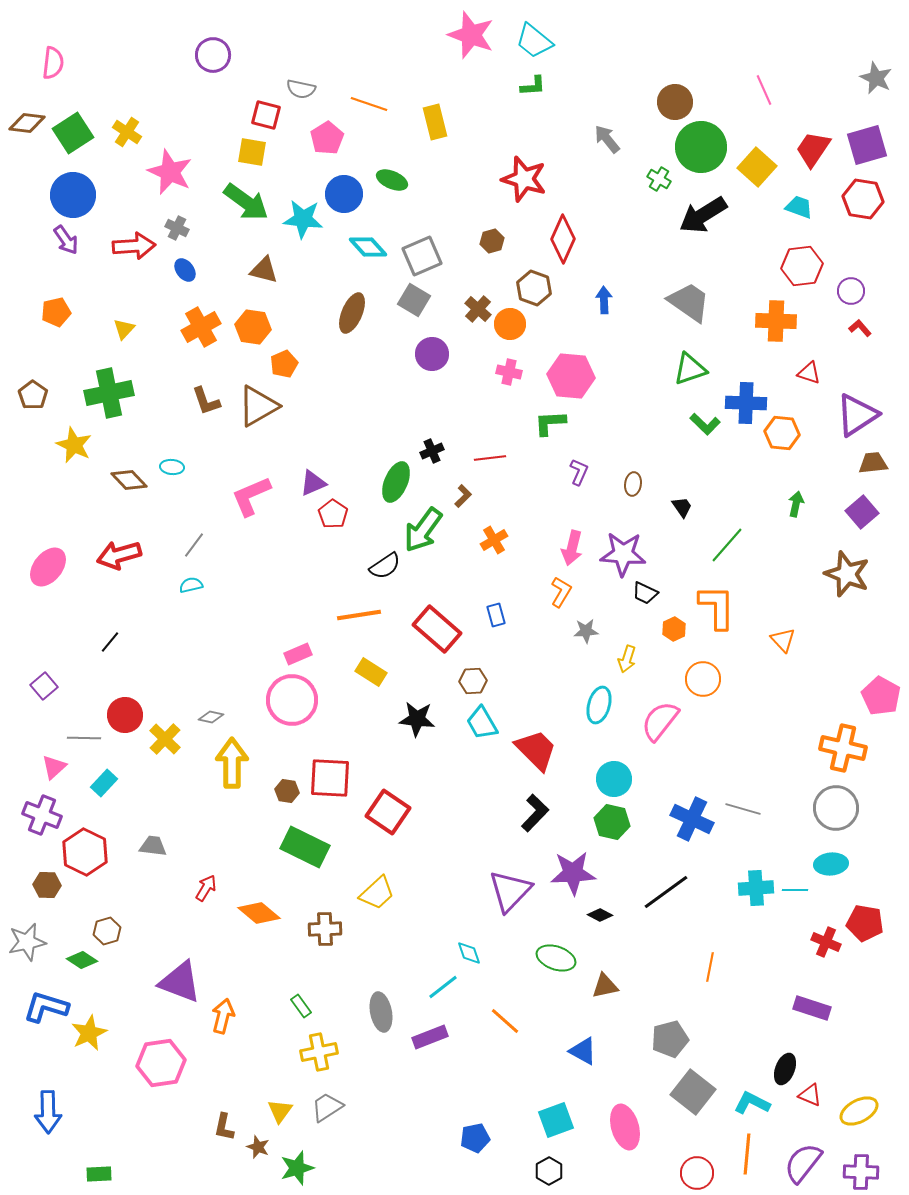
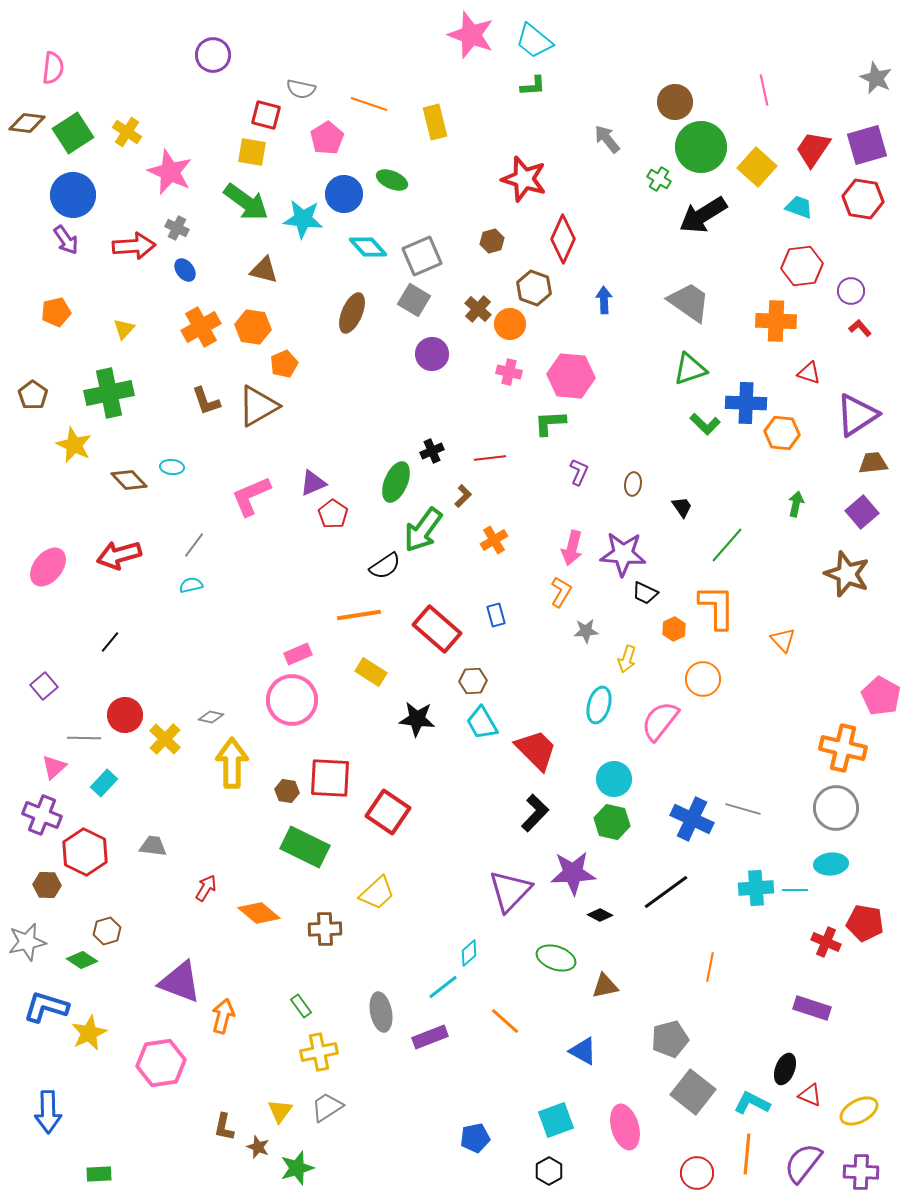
pink semicircle at (53, 63): moved 5 px down
pink line at (764, 90): rotated 12 degrees clockwise
cyan diamond at (469, 953): rotated 68 degrees clockwise
